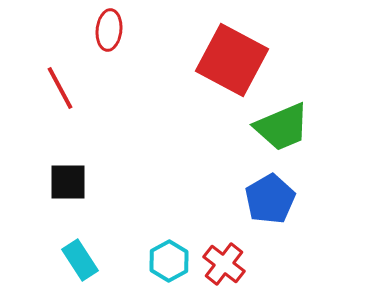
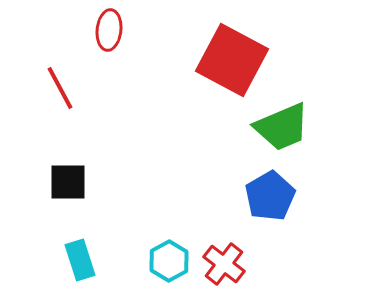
blue pentagon: moved 3 px up
cyan rectangle: rotated 15 degrees clockwise
